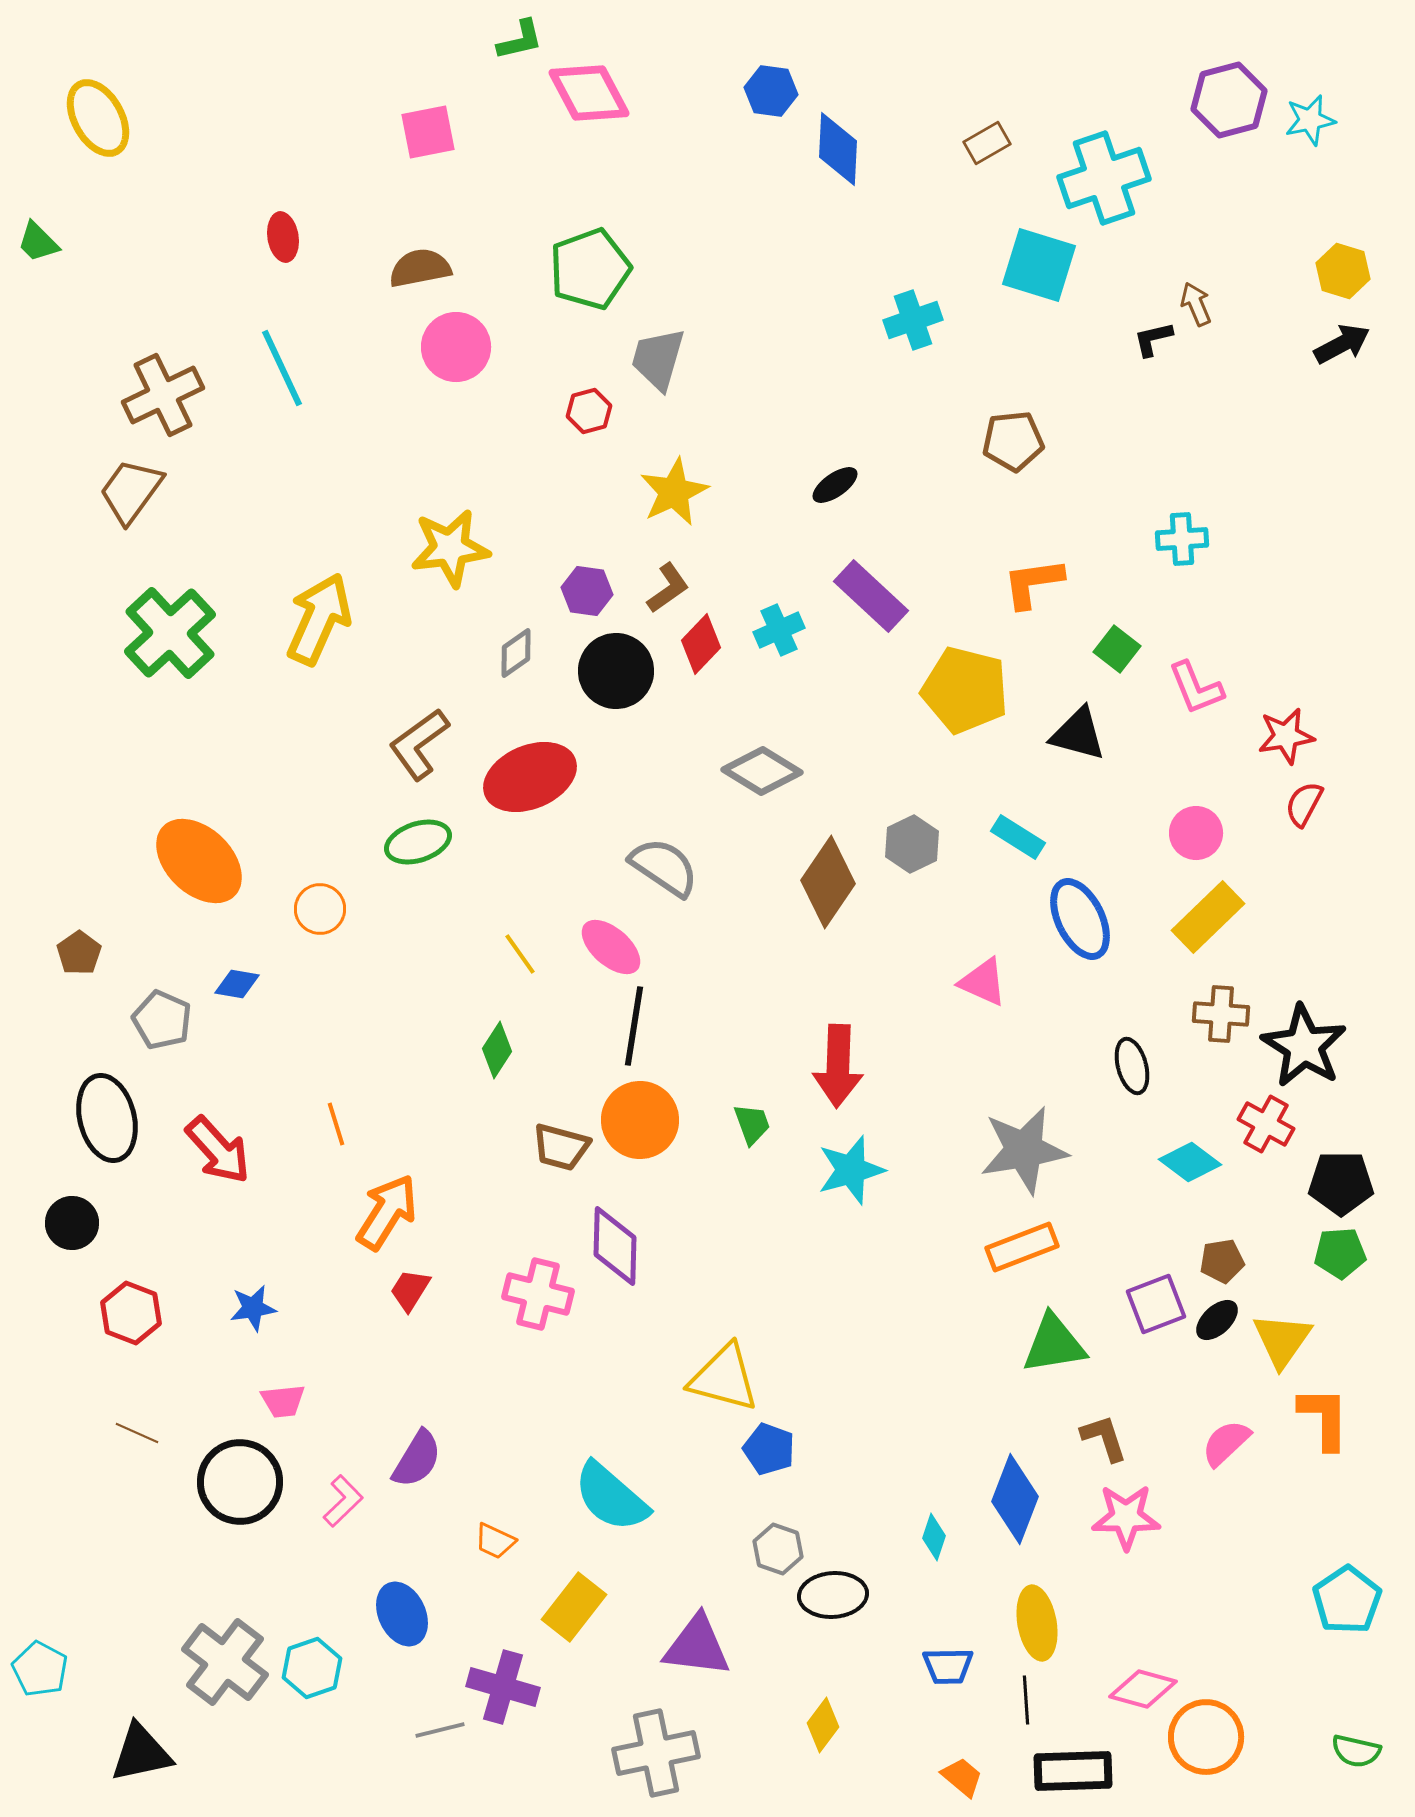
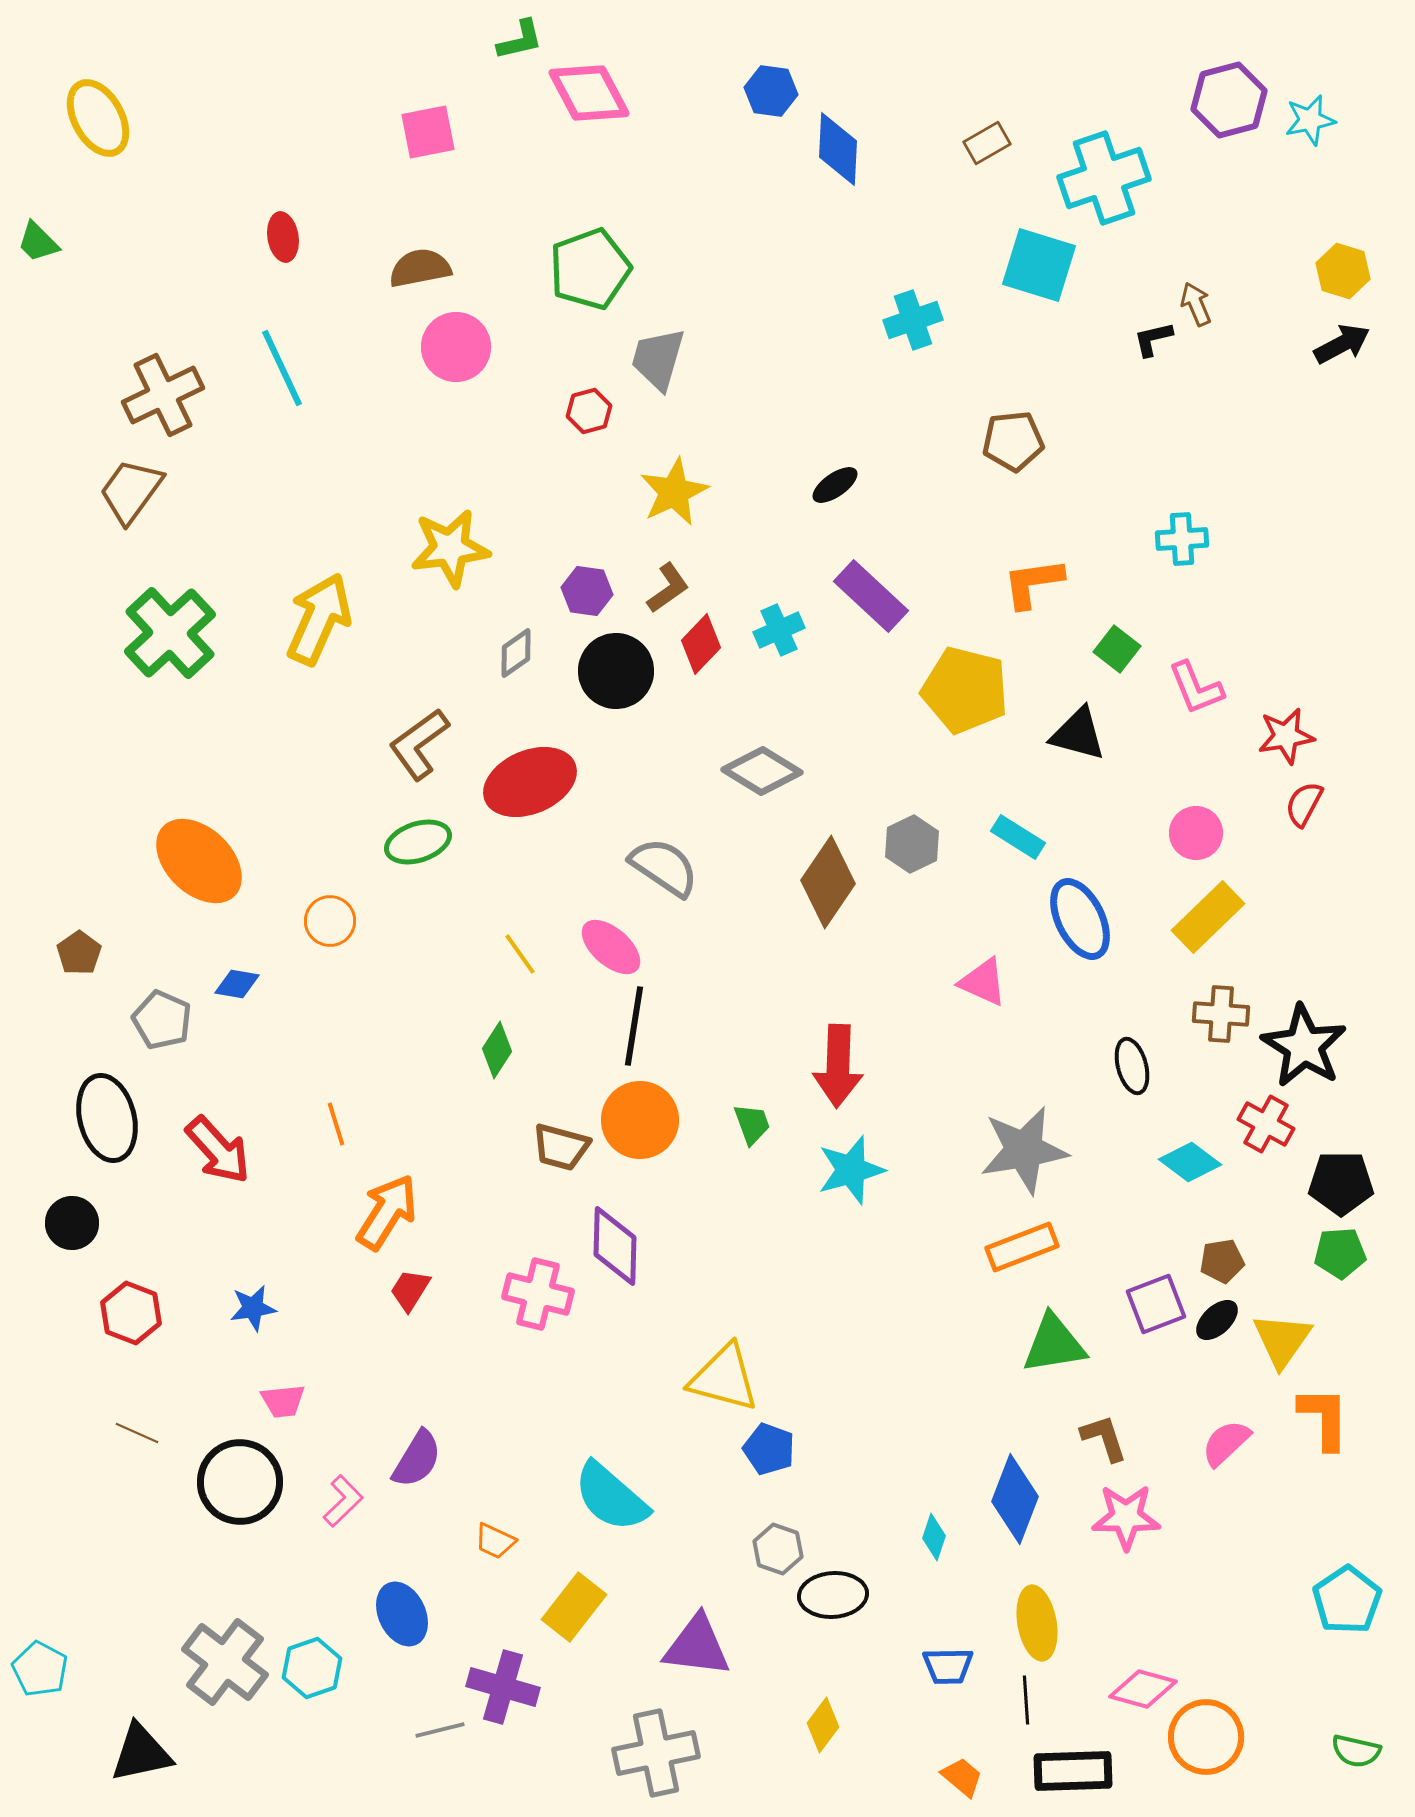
red ellipse at (530, 777): moved 5 px down
orange circle at (320, 909): moved 10 px right, 12 px down
